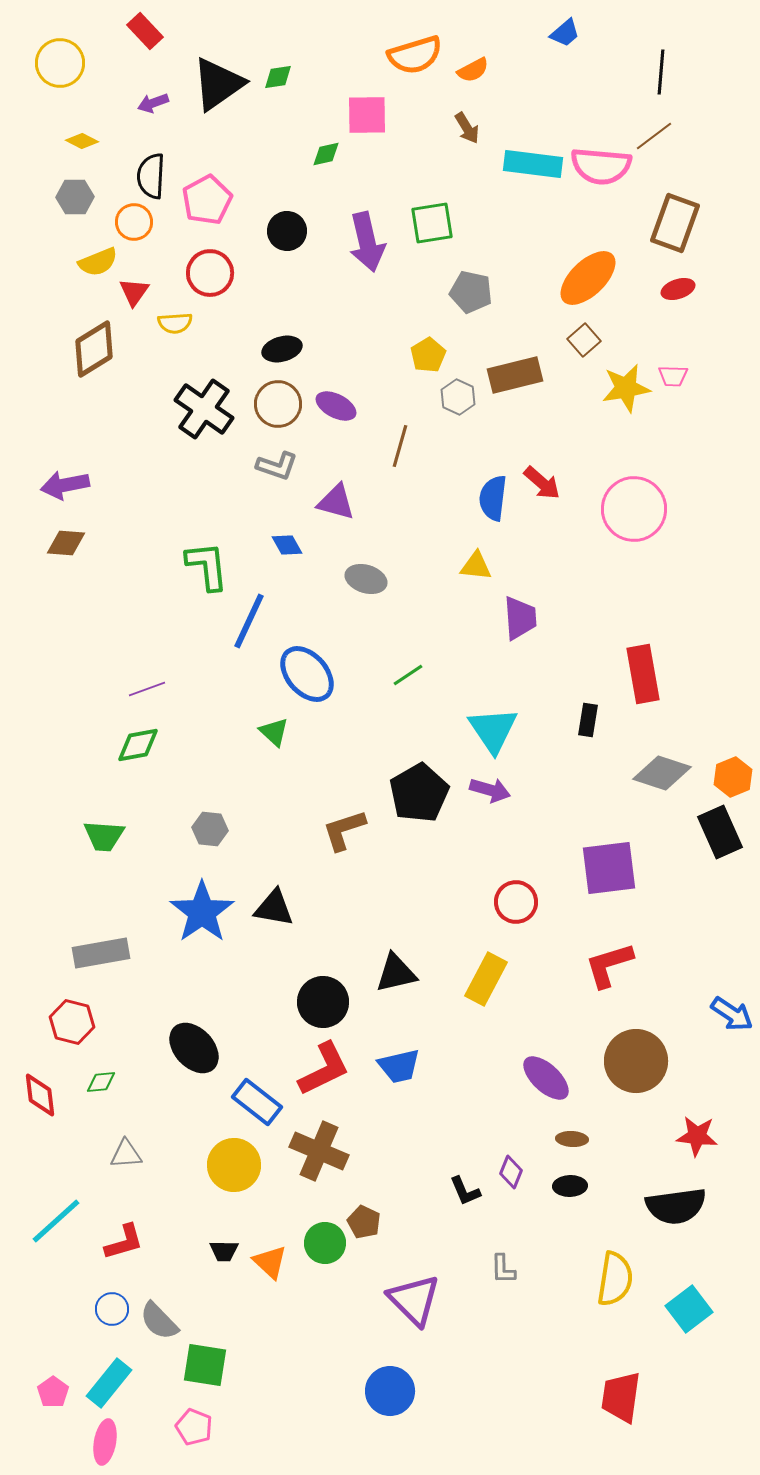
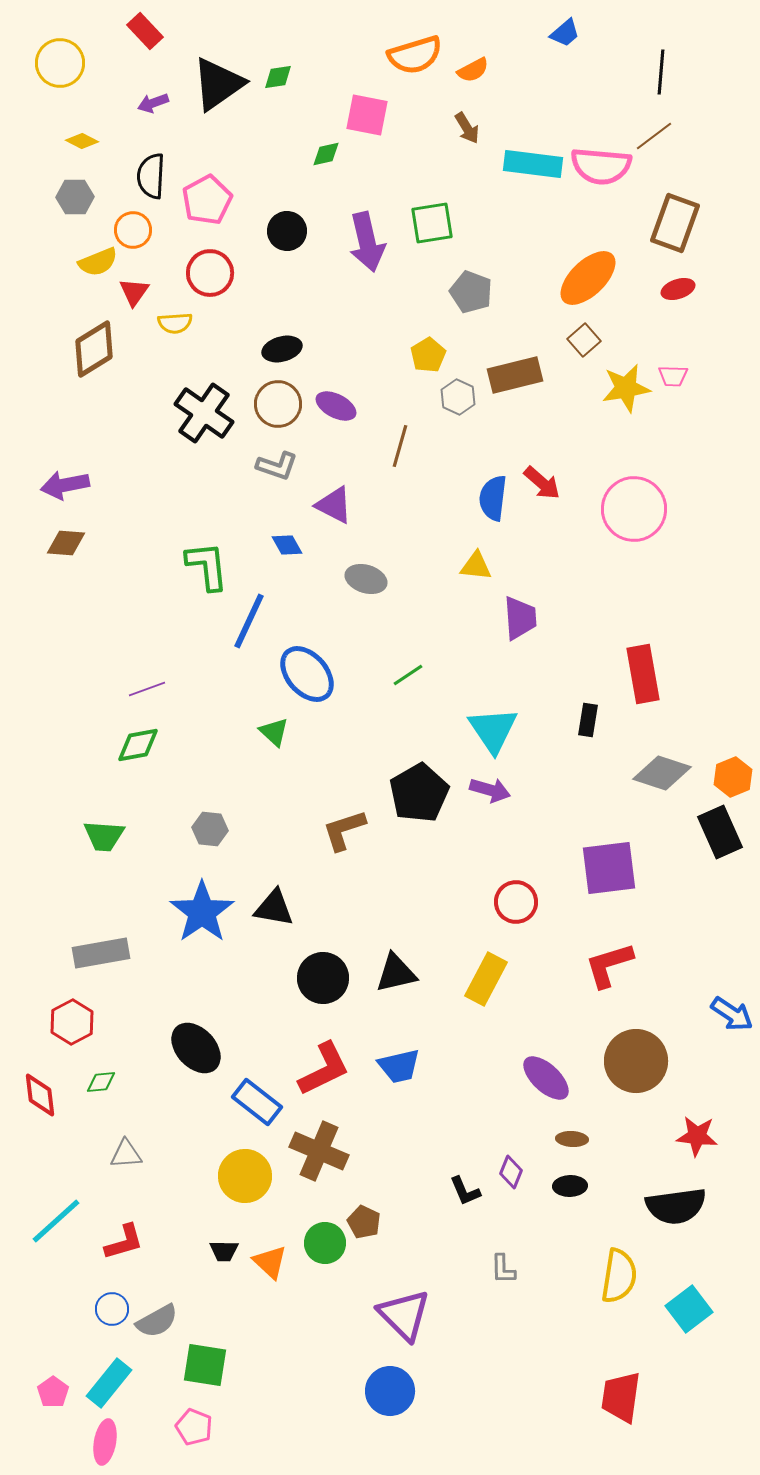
pink square at (367, 115): rotated 12 degrees clockwise
orange circle at (134, 222): moved 1 px left, 8 px down
gray pentagon at (471, 292): rotated 9 degrees clockwise
black cross at (204, 409): moved 4 px down
purple triangle at (336, 502): moved 2 px left, 3 px down; rotated 12 degrees clockwise
black circle at (323, 1002): moved 24 px up
red hexagon at (72, 1022): rotated 18 degrees clockwise
black ellipse at (194, 1048): moved 2 px right
yellow circle at (234, 1165): moved 11 px right, 11 px down
yellow semicircle at (615, 1279): moved 4 px right, 3 px up
purple triangle at (414, 1300): moved 10 px left, 15 px down
gray semicircle at (159, 1321): moved 2 px left; rotated 75 degrees counterclockwise
